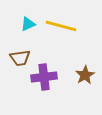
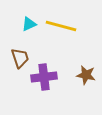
cyan triangle: moved 1 px right
brown trapezoid: rotated 100 degrees counterclockwise
brown star: moved 1 px right; rotated 30 degrees counterclockwise
